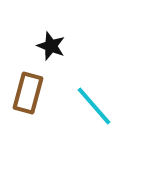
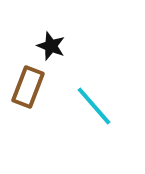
brown rectangle: moved 6 px up; rotated 6 degrees clockwise
